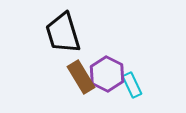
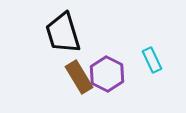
brown rectangle: moved 2 px left
cyan rectangle: moved 20 px right, 25 px up
